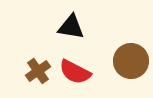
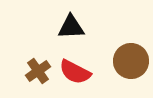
black triangle: rotated 12 degrees counterclockwise
